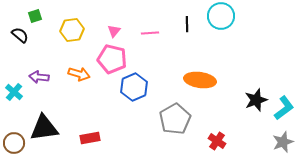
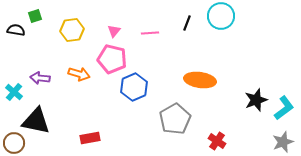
black line: moved 1 px up; rotated 21 degrees clockwise
black semicircle: moved 4 px left, 5 px up; rotated 30 degrees counterclockwise
purple arrow: moved 1 px right, 1 px down
black triangle: moved 8 px left, 7 px up; rotated 20 degrees clockwise
